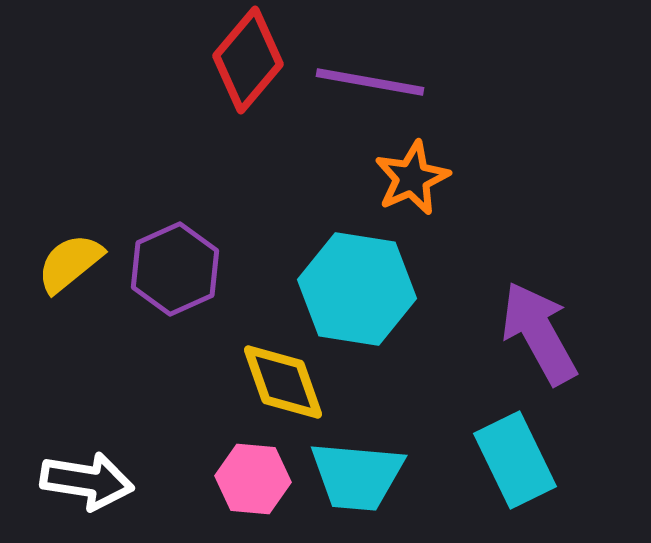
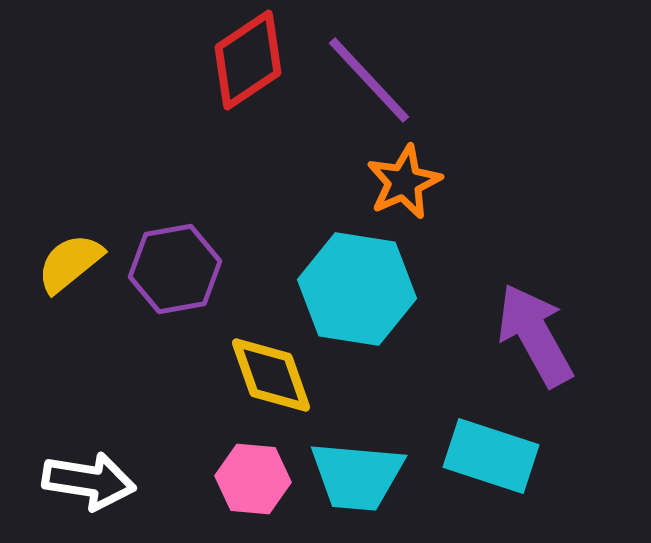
red diamond: rotated 16 degrees clockwise
purple line: moved 1 px left, 2 px up; rotated 37 degrees clockwise
orange star: moved 8 px left, 4 px down
purple hexagon: rotated 14 degrees clockwise
purple arrow: moved 4 px left, 2 px down
yellow diamond: moved 12 px left, 7 px up
cyan rectangle: moved 24 px left, 4 px up; rotated 46 degrees counterclockwise
white arrow: moved 2 px right
